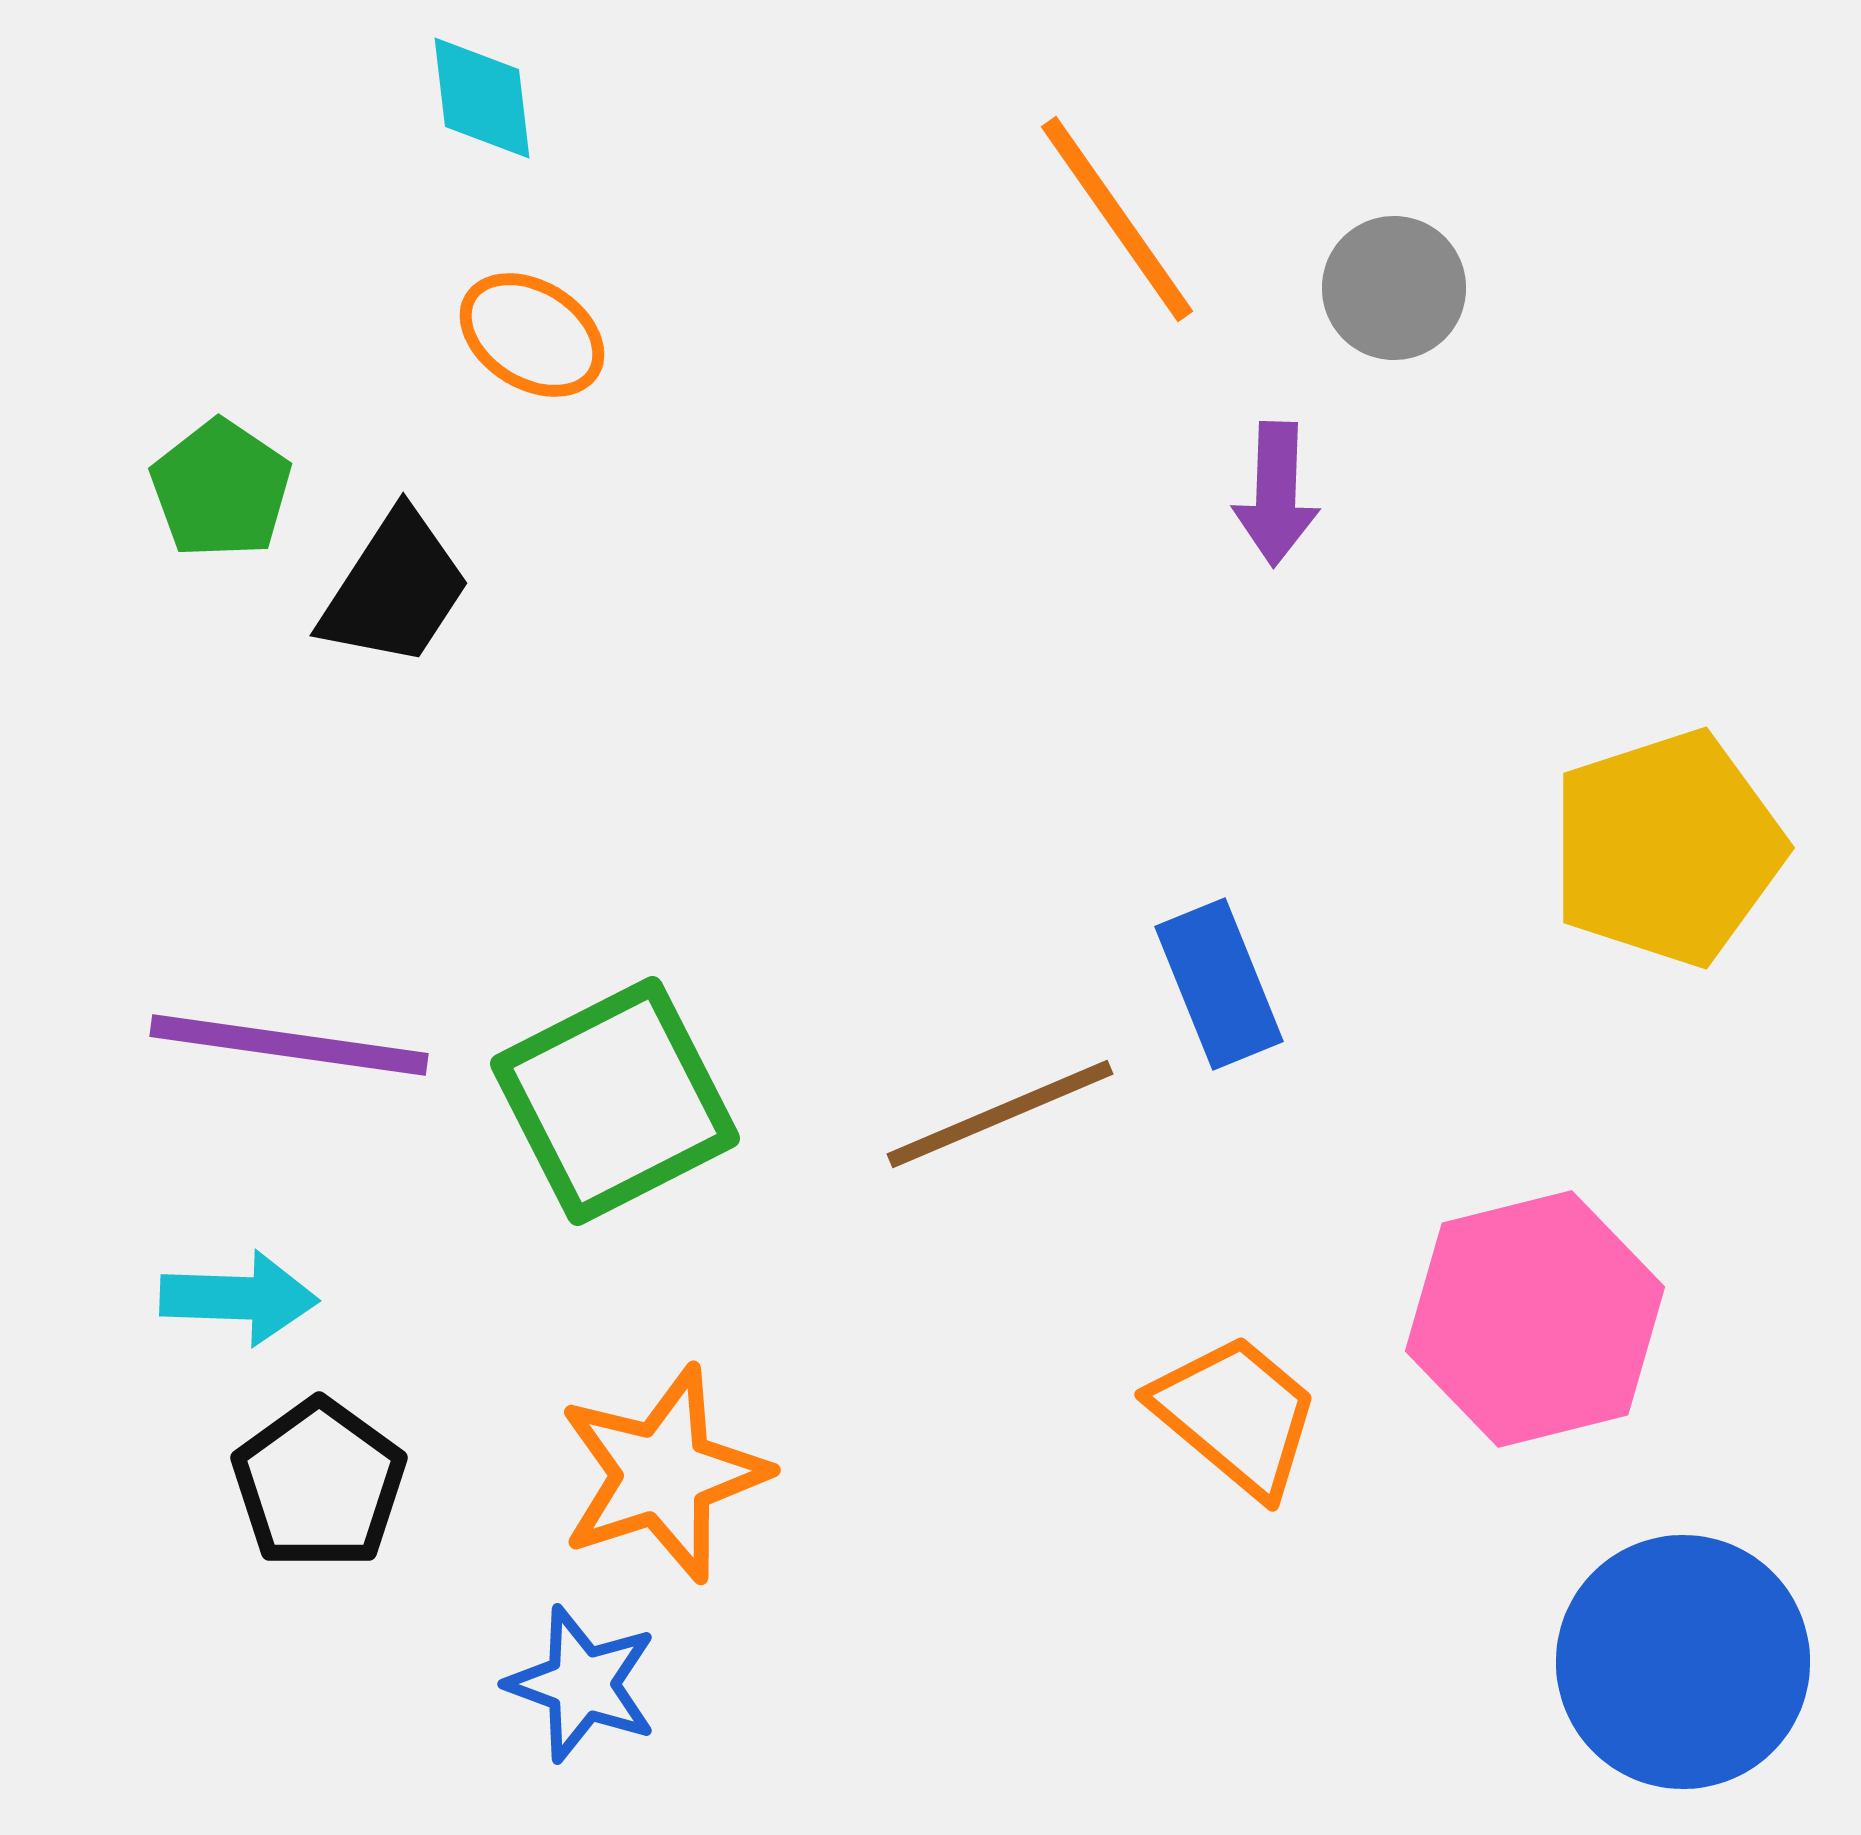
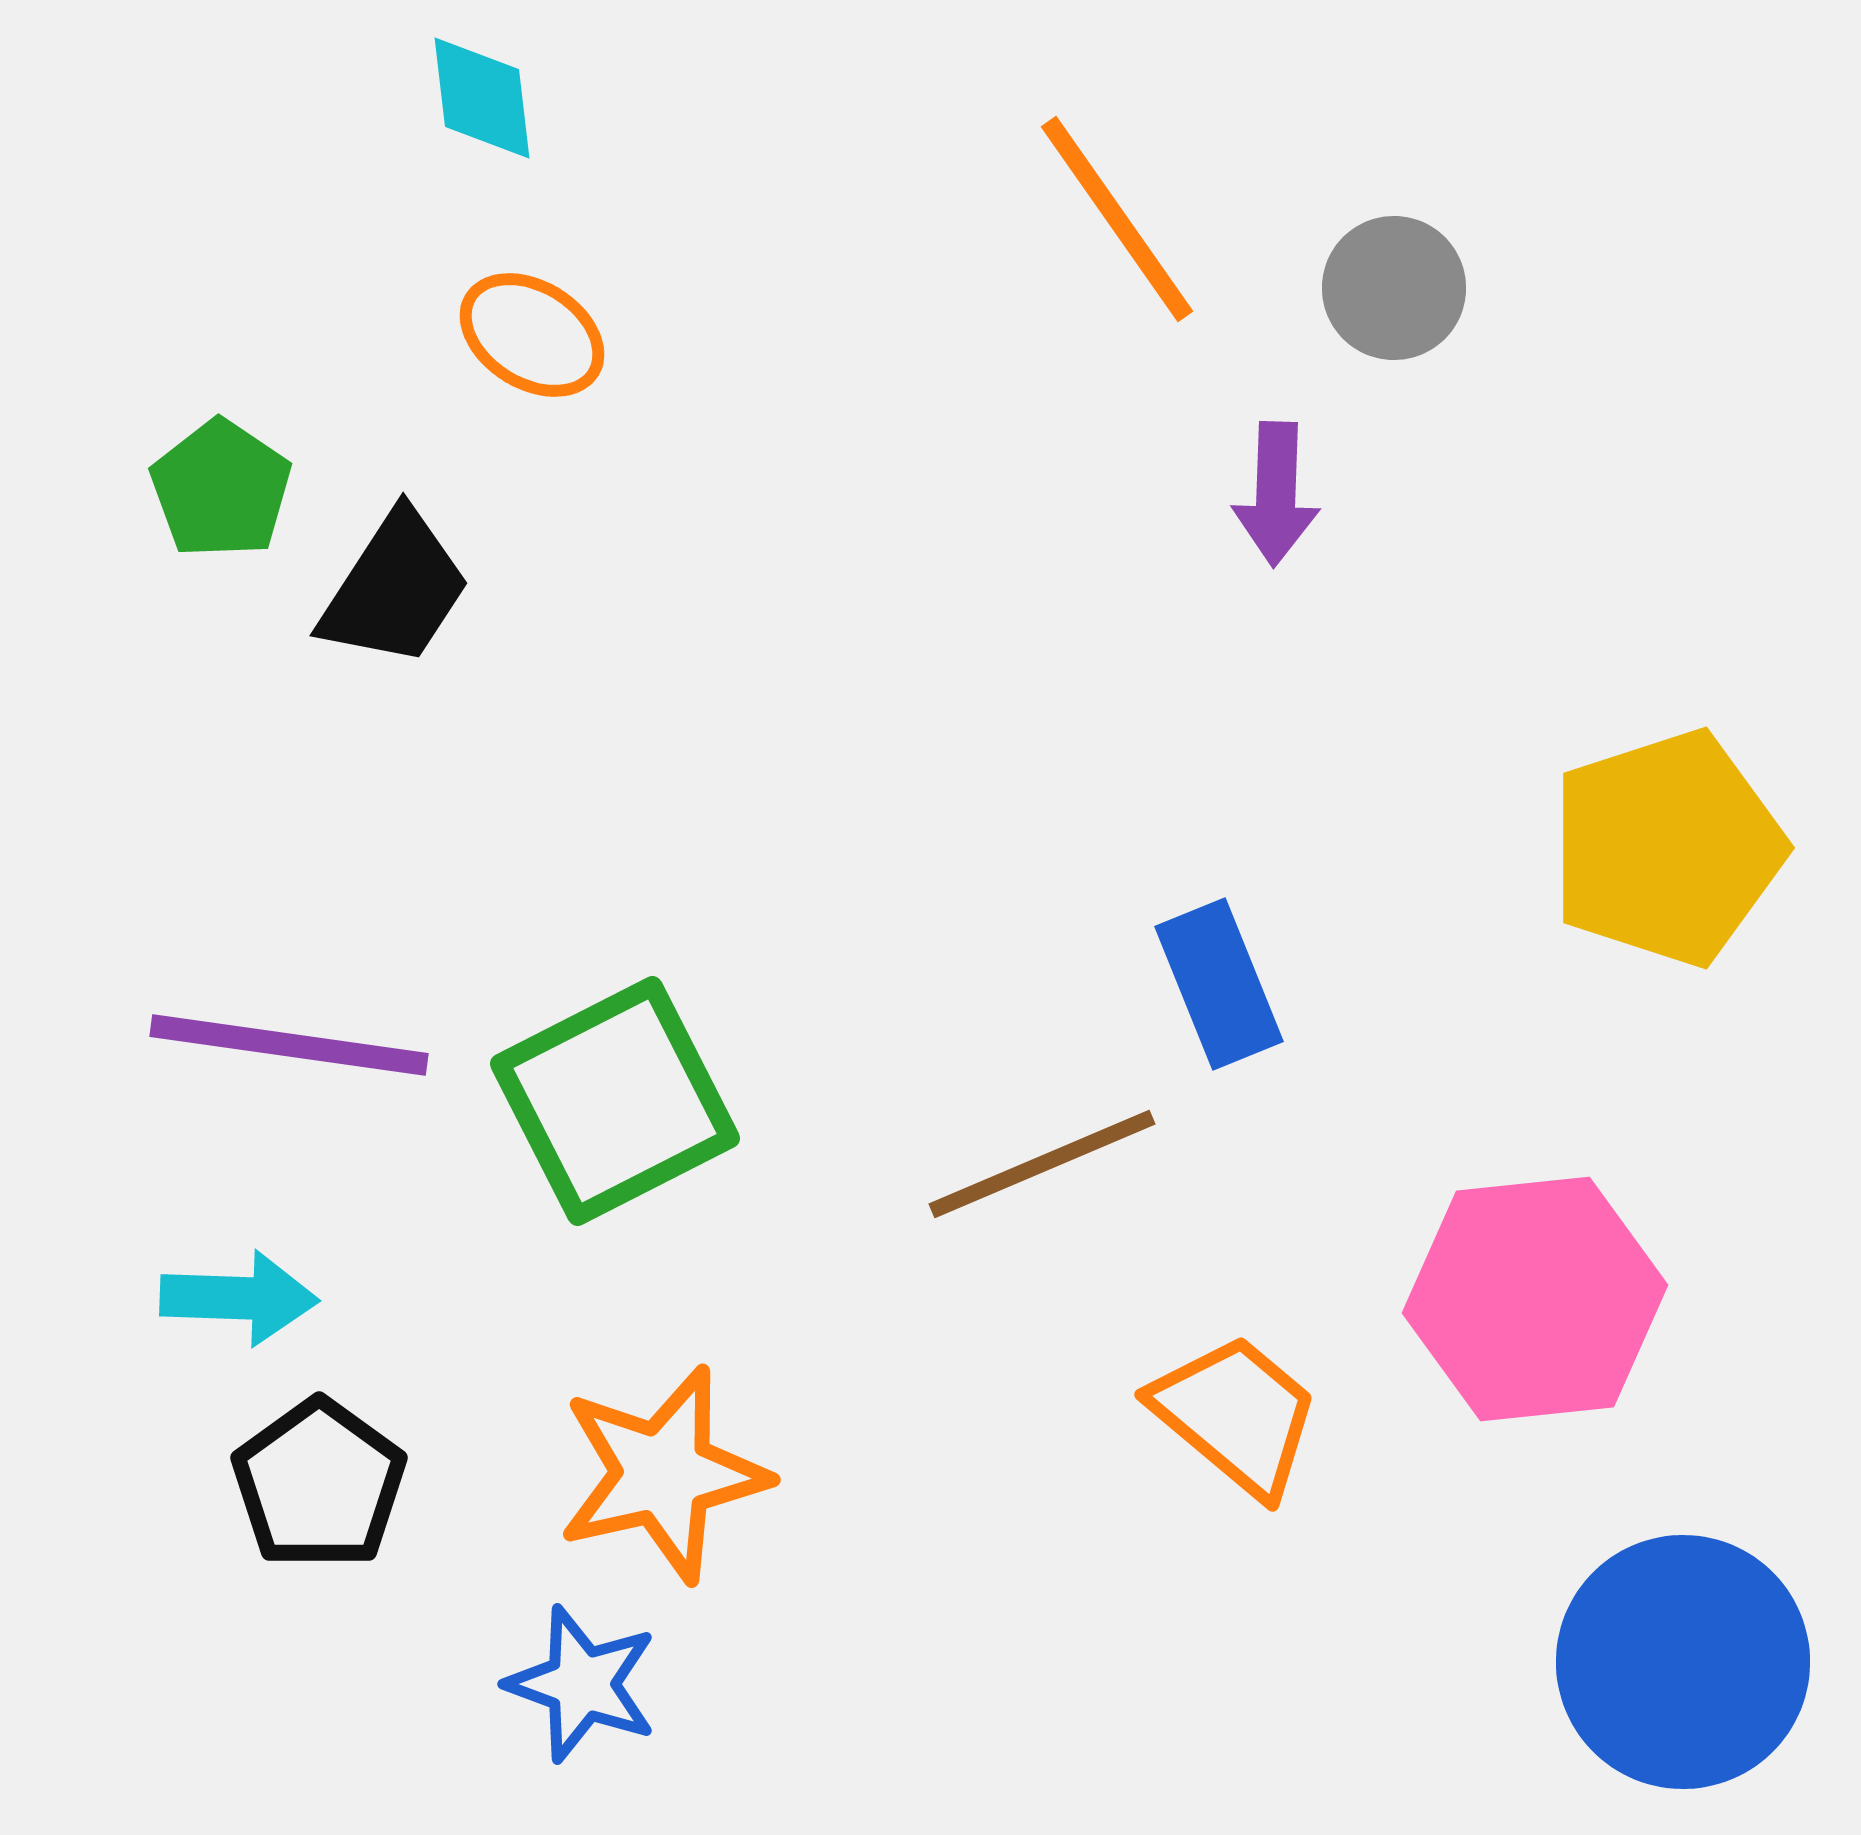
brown line: moved 42 px right, 50 px down
pink hexagon: moved 20 px up; rotated 8 degrees clockwise
orange star: rotated 5 degrees clockwise
